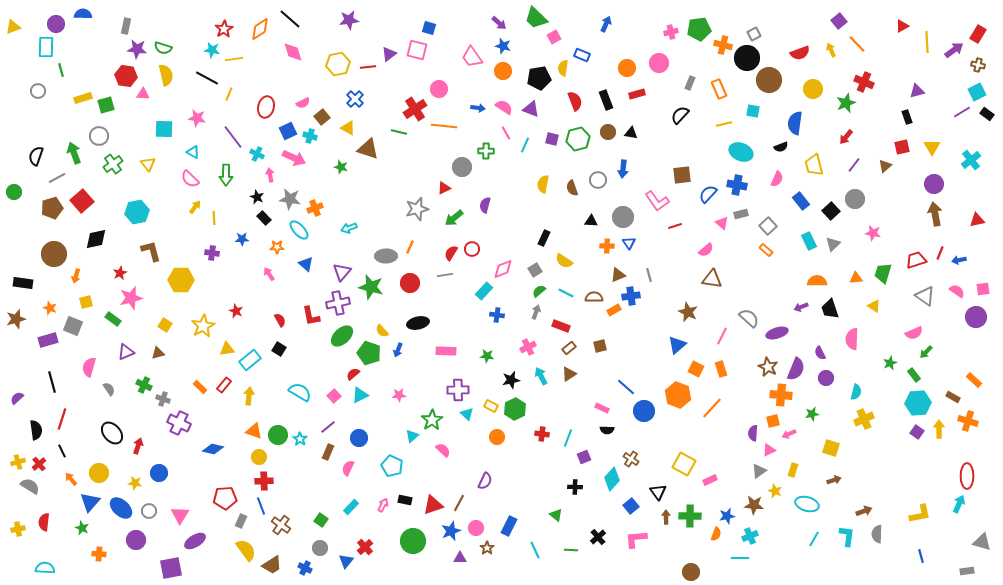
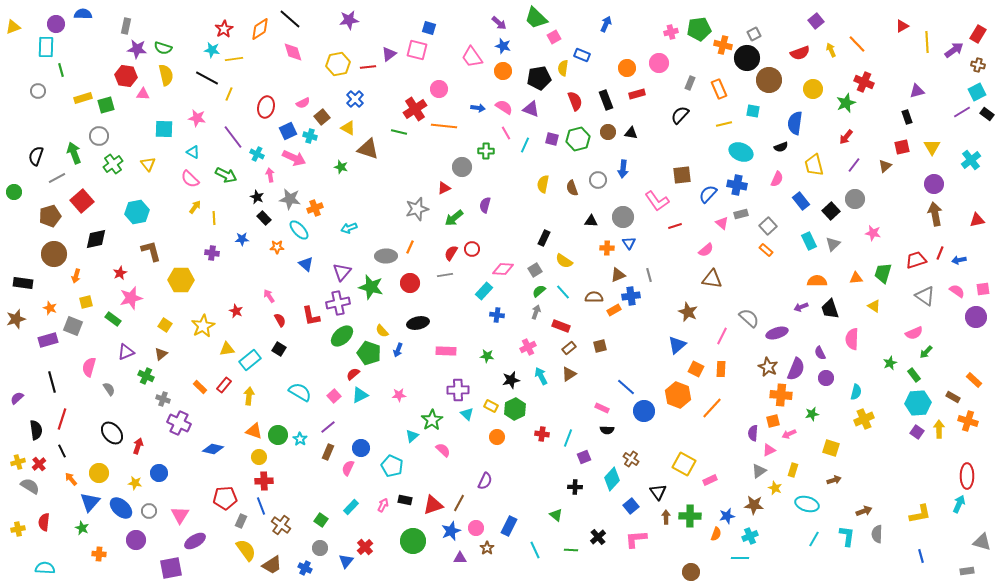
purple square at (839, 21): moved 23 px left
green arrow at (226, 175): rotated 65 degrees counterclockwise
brown pentagon at (52, 208): moved 2 px left, 8 px down
orange cross at (607, 246): moved 2 px down
pink diamond at (503, 269): rotated 25 degrees clockwise
pink arrow at (269, 274): moved 22 px down
cyan line at (566, 293): moved 3 px left, 1 px up; rotated 21 degrees clockwise
brown triangle at (158, 353): moved 3 px right, 1 px down; rotated 24 degrees counterclockwise
orange rectangle at (721, 369): rotated 21 degrees clockwise
green cross at (144, 385): moved 2 px right, 9 px up
blue circle at (359, 438): moved 2 px right, 10 px down
yellow star at (775, 491): moved 3 px up
